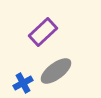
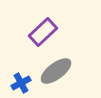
blue cross: moved 2 px left
